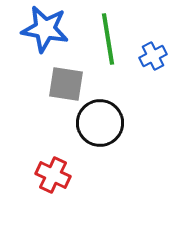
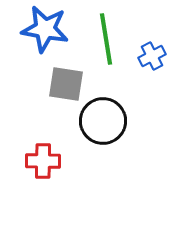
green line: moved 2 px left
blue cross: moved 1 px left
black circle: moved 3 px right, 2 px up
red cross: moved 10 px left, 14 px up; rotated 24 degrees counterclockwise
